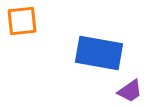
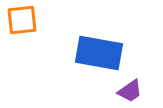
orange square: moved 1 px up
